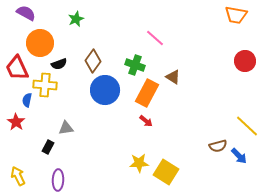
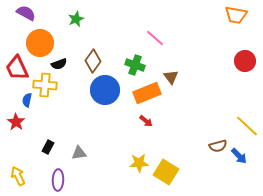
brown triangle: moved 2 px left; rotated 21 degrees clockwise
orange rectangle: rotated 40 degrees clockwise
gray triangle: moved 13 px right, 25 px down
